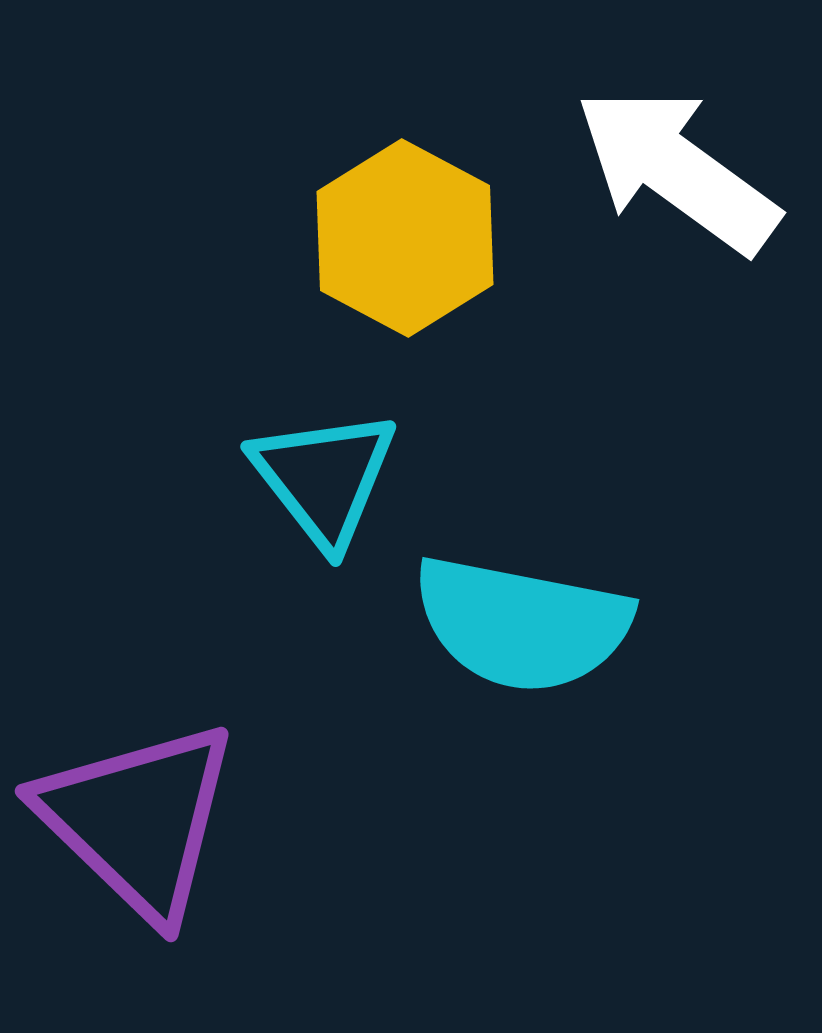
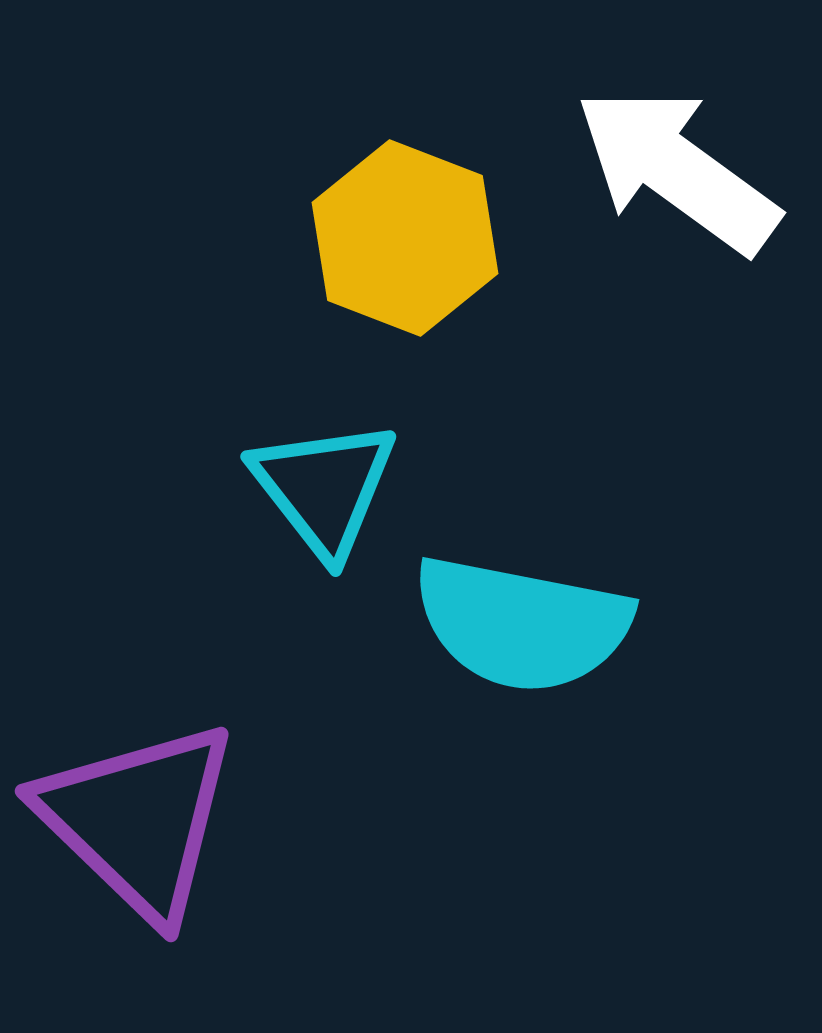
yellow hexagon: rotated 7 degrees counterclockwise
cyan triangle: moved 10 px down
